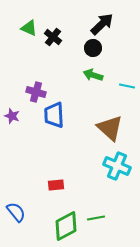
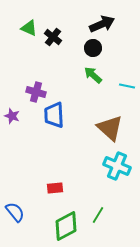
black arrow: rotated 20 degrees clockwise
green arrow: rotated 24 degrees clockwise
red rectangle: moved 1 px left, 3 px down
blue semicircle: moved 1 px left
green line: moved 2 px right, 3 px up; rotated 48 degrees counterclockwise
